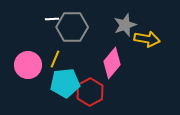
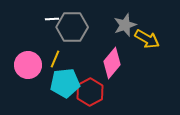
yellow arrow: rotated 20 degrees clockwise
